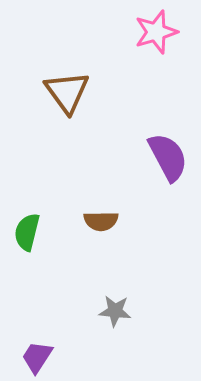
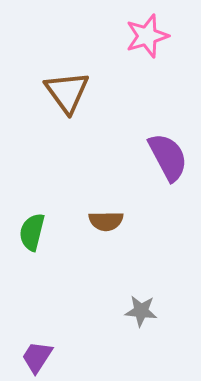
pink star: moved 9 px left, 4 px down
brown semicircle: moved 5 px right
green semicircle: moved 5 px right
gray star: moved 26 px right
